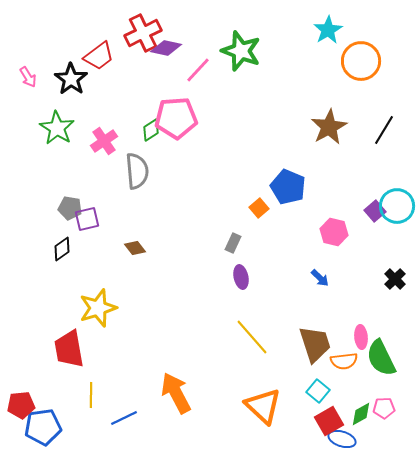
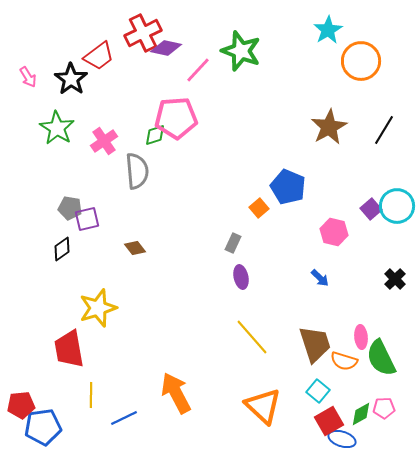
green diamond at (151, 130): moved 4 px right, 5 px down; rotated 15 degrees clockwise
purple square at (375, 211): moved 4 px left, 2 px up
orange semicircle at (344, 361): rotated 24 degrees clockwise
